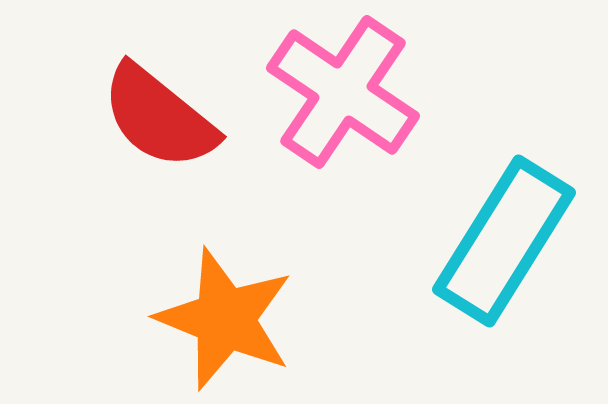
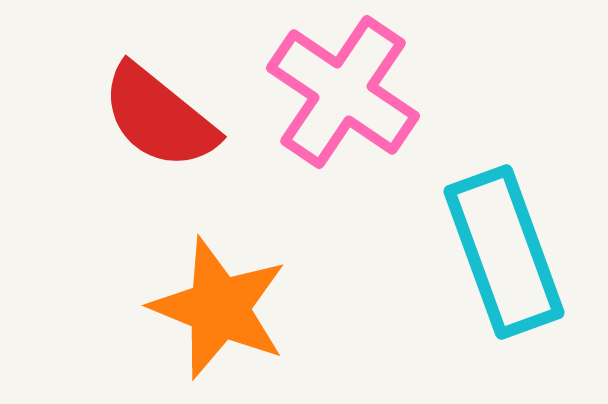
cyan rectangle: moved 11 px down; rotated 52 degrees counterclockwise
orange star: moved 6 px left, 11 px up
